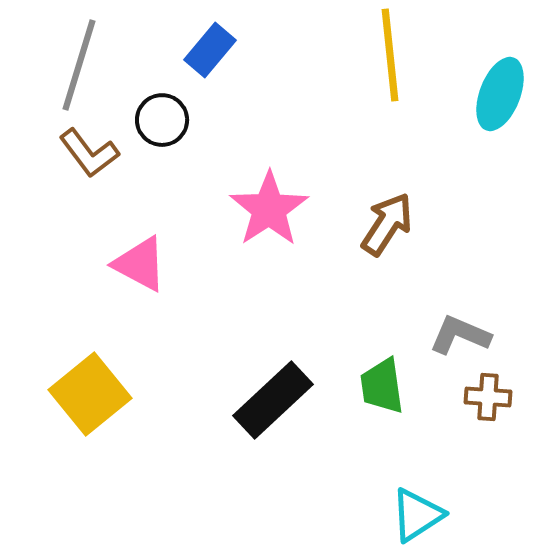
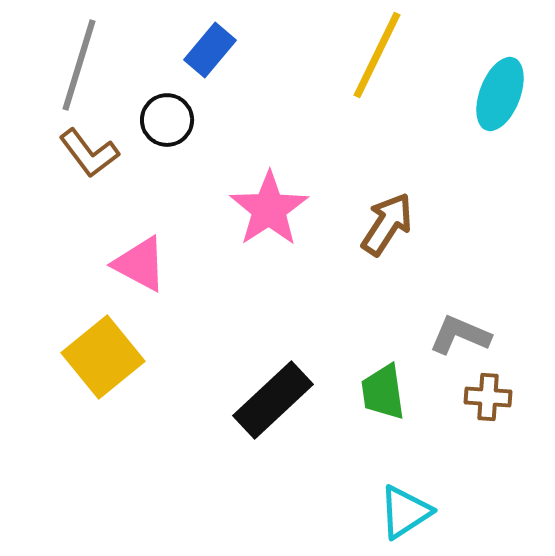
yellow line: moved 13 px left; rotated 32 degrees clockwise
black circle: moved 5 px right
green trapezoid: moved 1 px right, 6 px down
yellow square: moved 13 px right, 37 px up
cyan triangle: moved 12 px left, 3 px up
